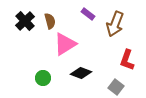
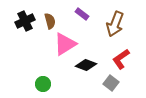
purple rectangle: moved 6 px left
black cross: rotated 18 degrees clockwise
red L-shape: moved 6 px left, 1 px up; rotated 35 degrees clockwise
black diamond: moved 5 px right, 8 px up
green circle: moved 6 px down
gray square: moved 5 px left, 4 px up
